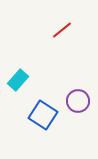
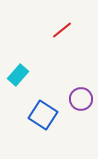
cyan rectangle: moved 5 px up
purple circle: moved 3 px right, 2 px up
